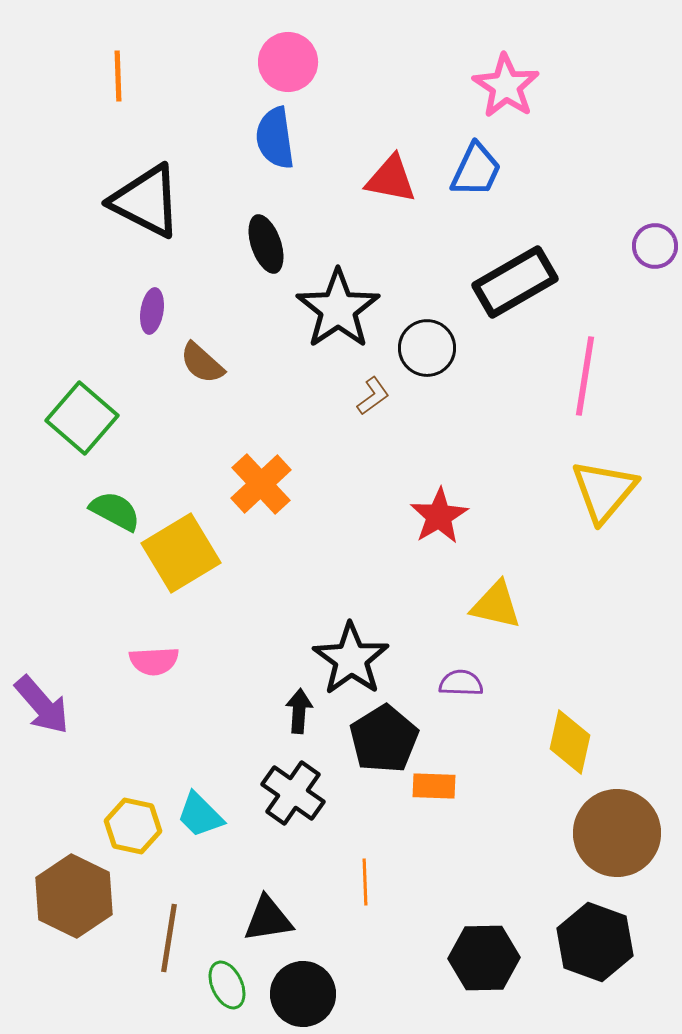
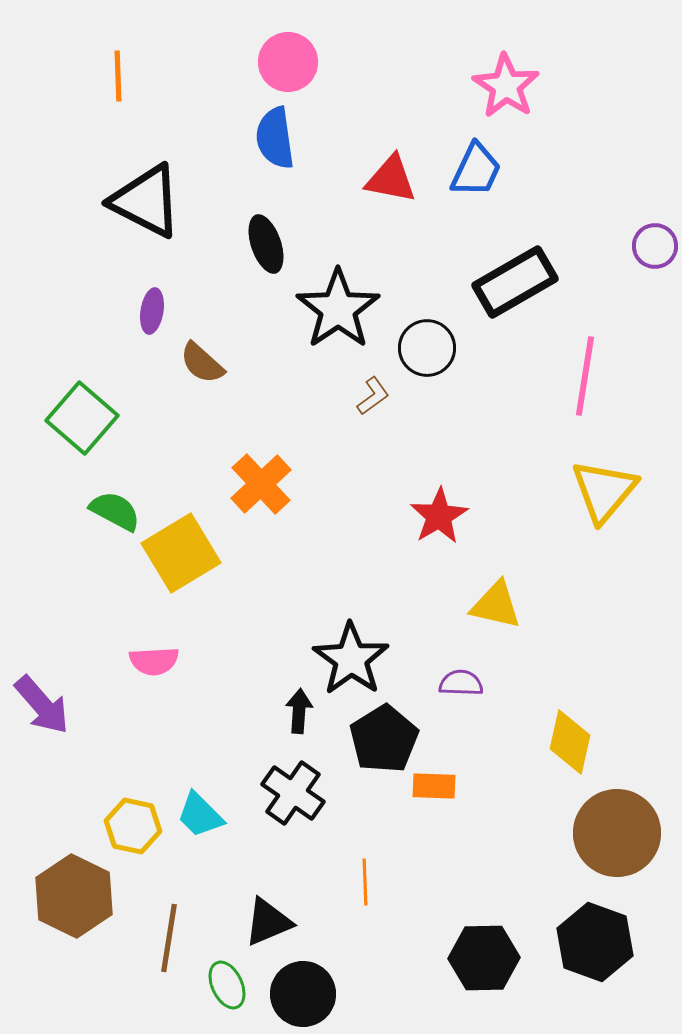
black triangle at (268, 919): moved 3 px down; rotated 14 degrees counterclockwise
